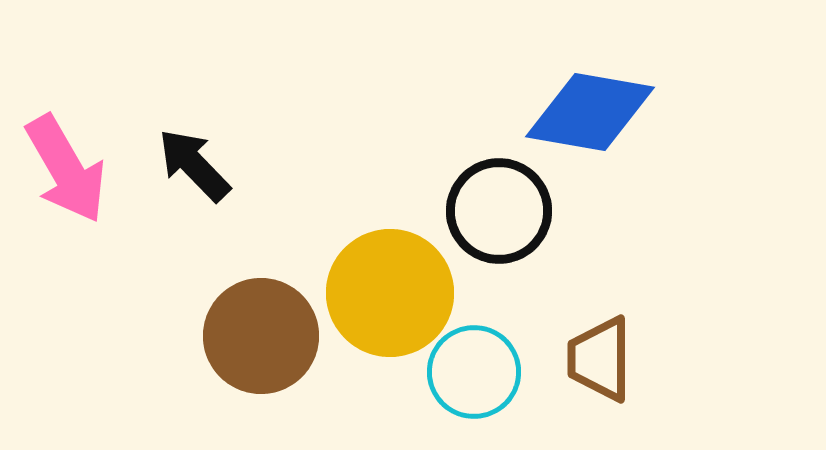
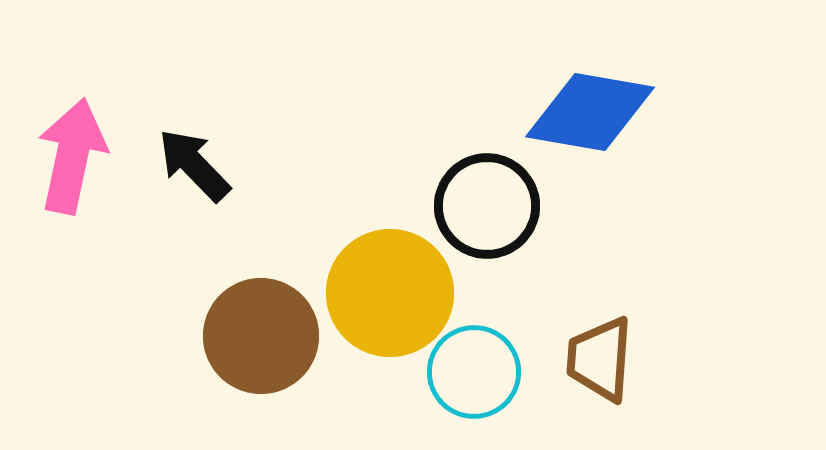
pink arrow: moved 6 px right, 13 px up; rotated 138 degrees counterclockwise
black circle: moved 12 px left, 5 px up
brown trapezoid: rotated 4 degrees clockwise
